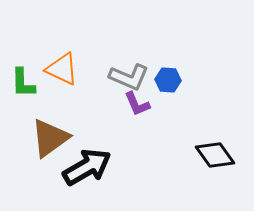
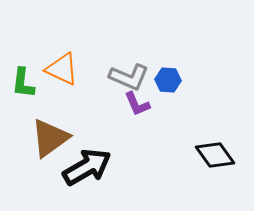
green L-shape: rotated 8 degrees clockwise
